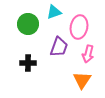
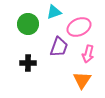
pink ellipse: rotated 55 degrees clockwise
